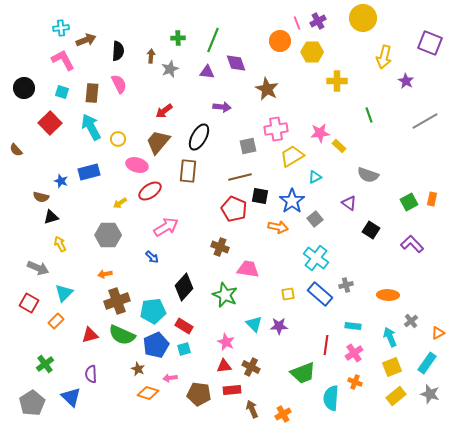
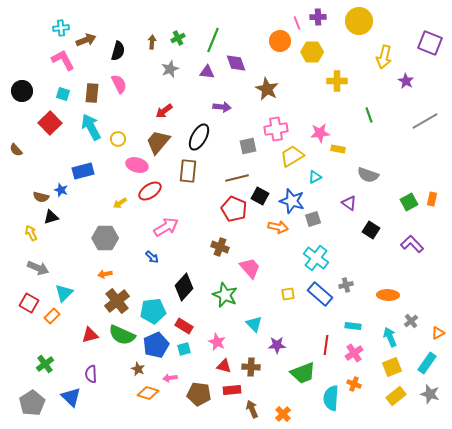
yellow circle at (363, 18): moved 4 px left, 3 px down
purple cross at (318, 21): moved 4 px up; rotated 28 degrees clockwise
green cross at (178, 38): rotated 24 degrees counterclockwise
black semicircle at (118, 51): rotated 12 degrees clockwise
brown arrow at (151, 56): moved 1 px right, 14 px up
black circle at (24, 88): moved 2 px left, 3 px down
cyan square at (62, 92): moved 1 px right, 2 px down
yellow rectangle at (339, 146): moved 1 px left, 3 px down; rotated 32 degrees counterclockwise
blue rectangle at (89, 172): moved 6 px left, 1 px up
brown line at (240, 177): moved 3 px left, 1 px down
blue star at (61, 181): moved 9 px down
black square at (260, 196): rotated 18 degrees clockwise
blue star at (292, 201): rotated 20 degrees counterclockwise
gray square at (315, 219): moved 2 px left; rotated 21 degrees clockwise
gray hexagon at (108, 235): moved 3 px left, 3 px down
yellow arrow at (60, 244): moved 29 px left, 11 px up
pink trapezoid at (248, 269): moved 2 px right, 1 px up; rotated 40 degrees clockwise
brown cross at (117, 301): rotated 20 degrees counterclockwise
orange rectangle at (56, 321): moved 4 px left, 5 px up
purple star at (279, 326): moved 2 px left, 19 px down
pink star at (226, 342): moved 9 px left
red triangle at (224, 366): rotated 21 degrees clockwise
brown cross at (251, 367): rotated 24 degrees counterclockwise
orange cross at (355, 382): moved 1 px left, 2 px down
orange cross at (283, 414): rotated 14 degrees counterclockwise
